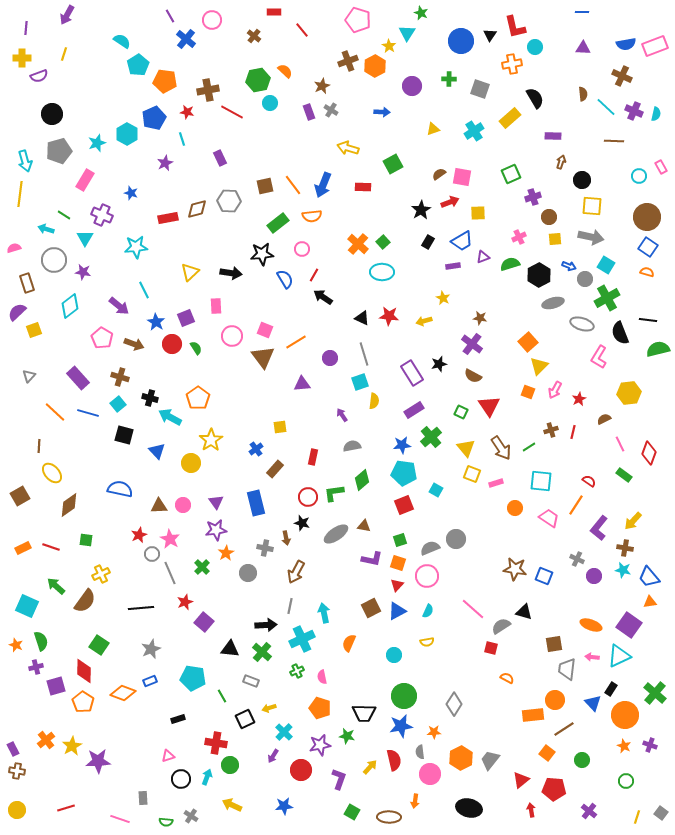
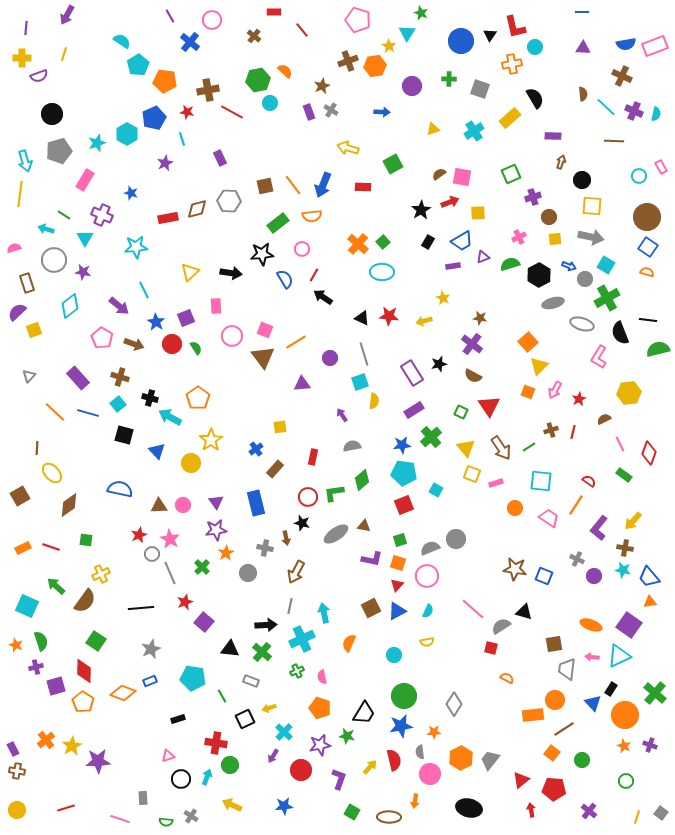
blue cross at (186, 39): moved 4 px right, 3 px down
orange hexagon at (375, 66): rotated 20 degrees clockwise
brown line at (39, 446): moved 2 px left, 2 px down
green square at (99, 645): moved 3 px left, 4 px up
black trapezoid at (364, 713): rotated 60 degrees counterclockwise
orange square at (547, 753): moved 5 px right
